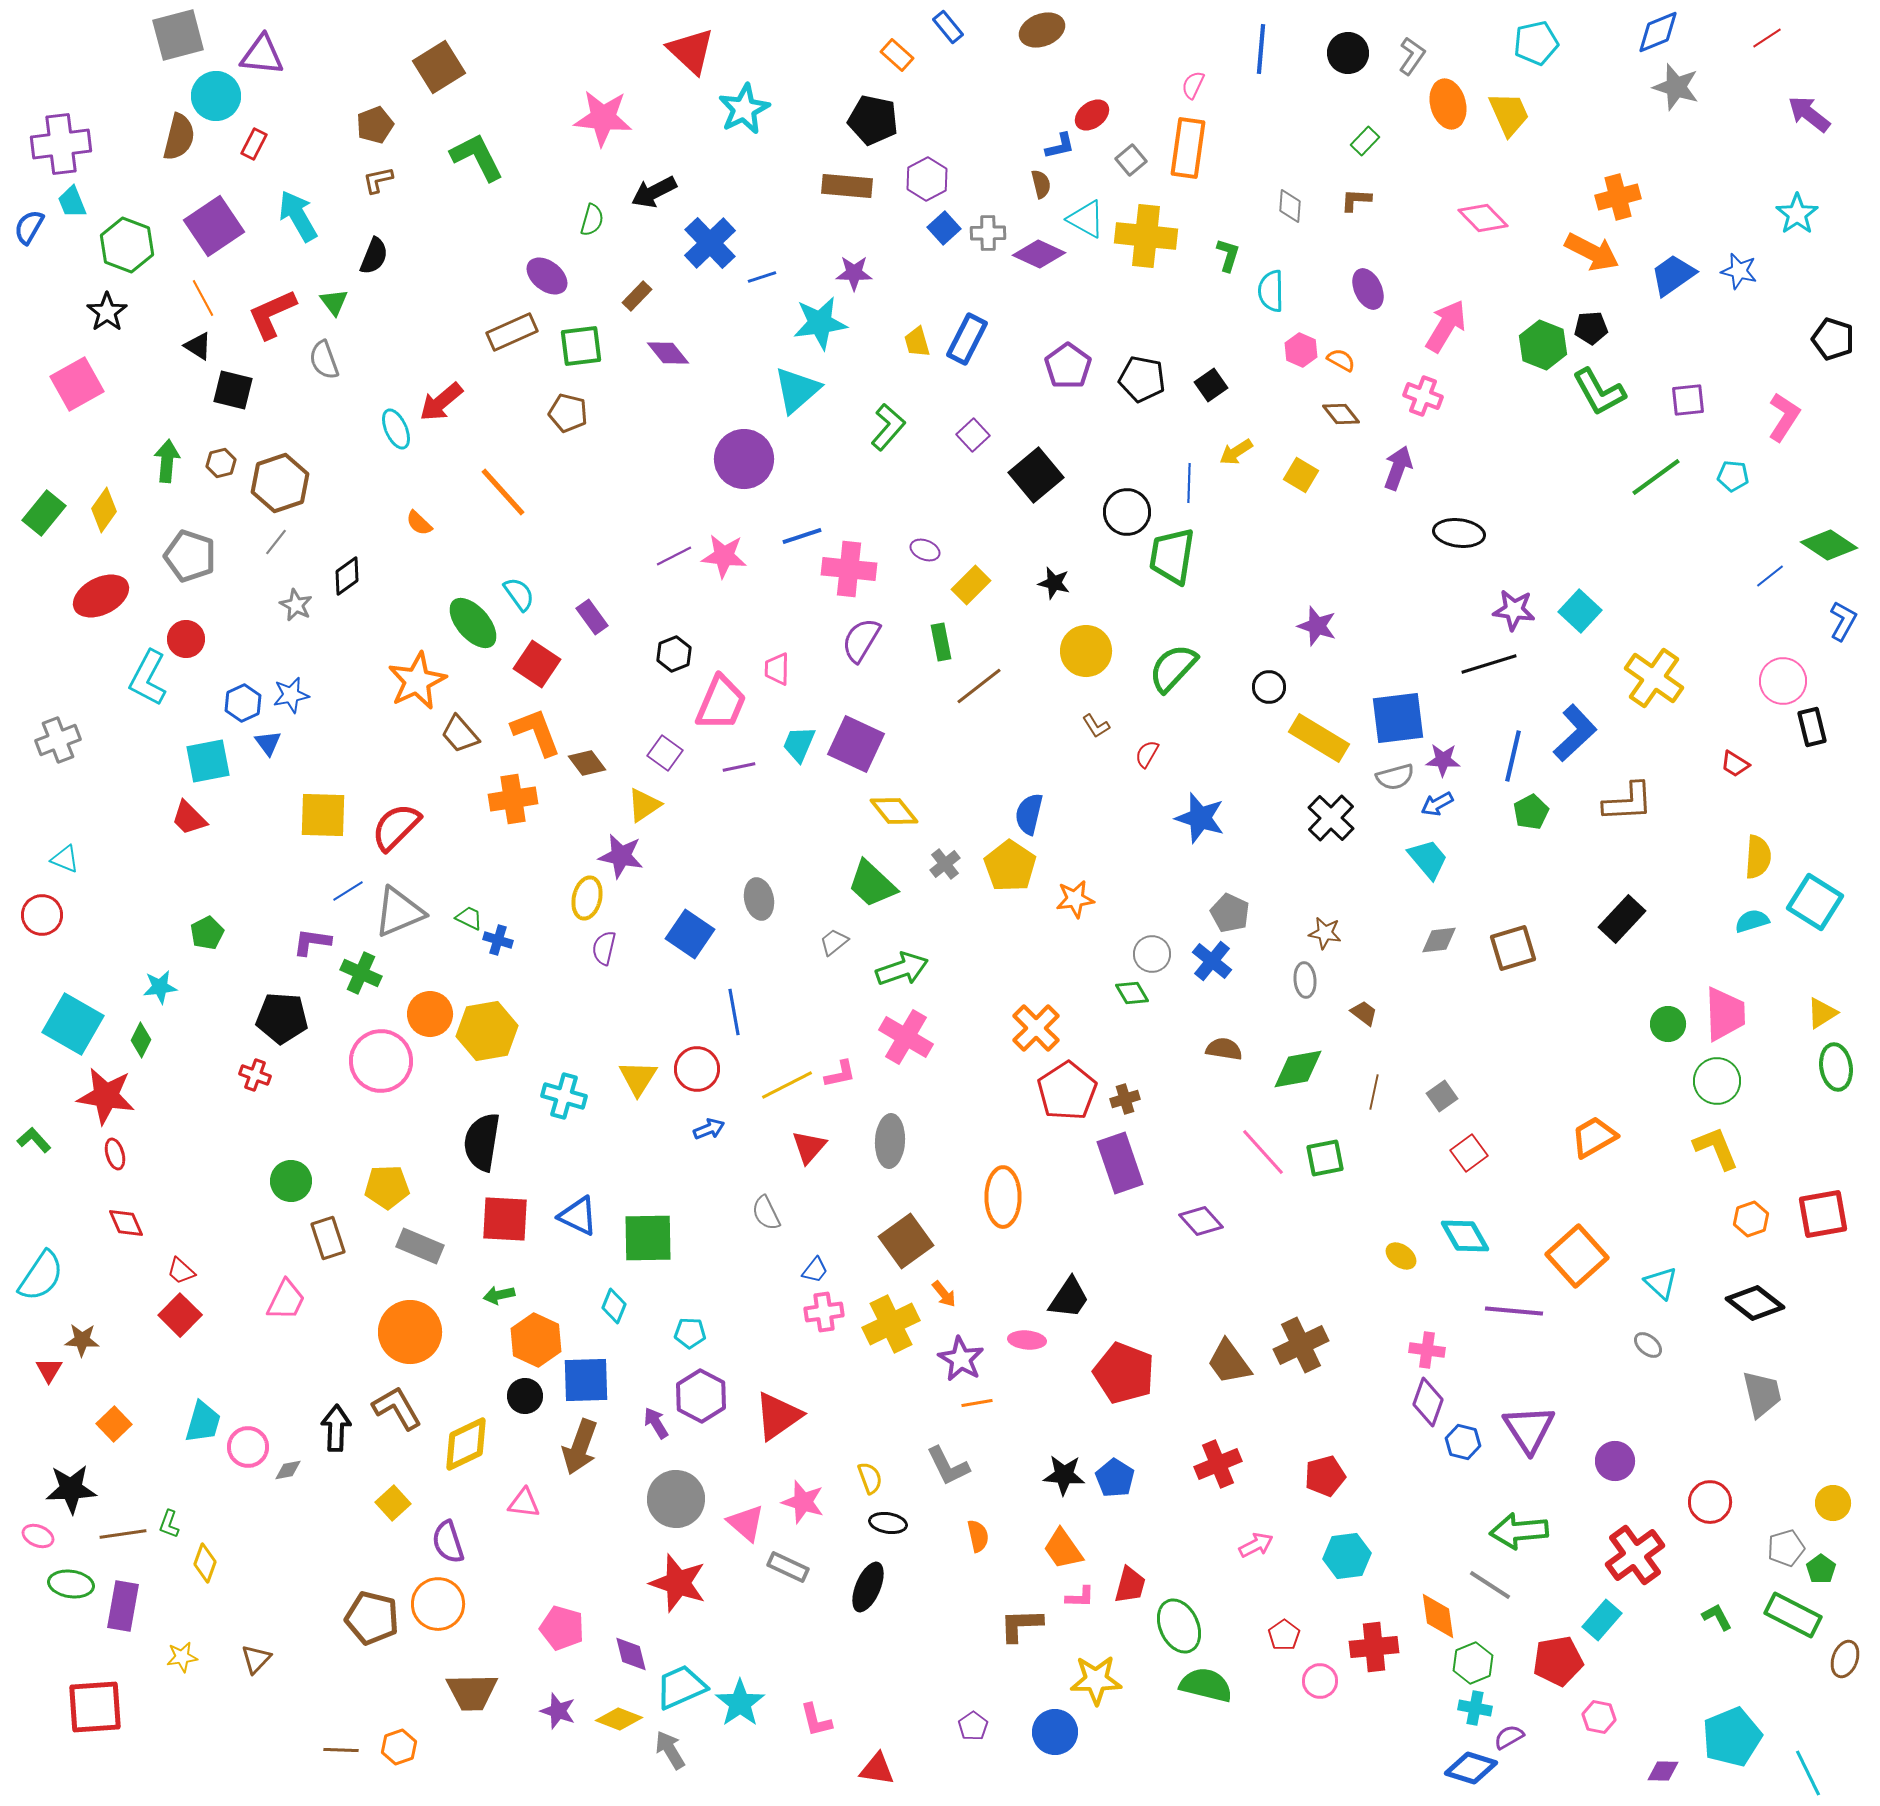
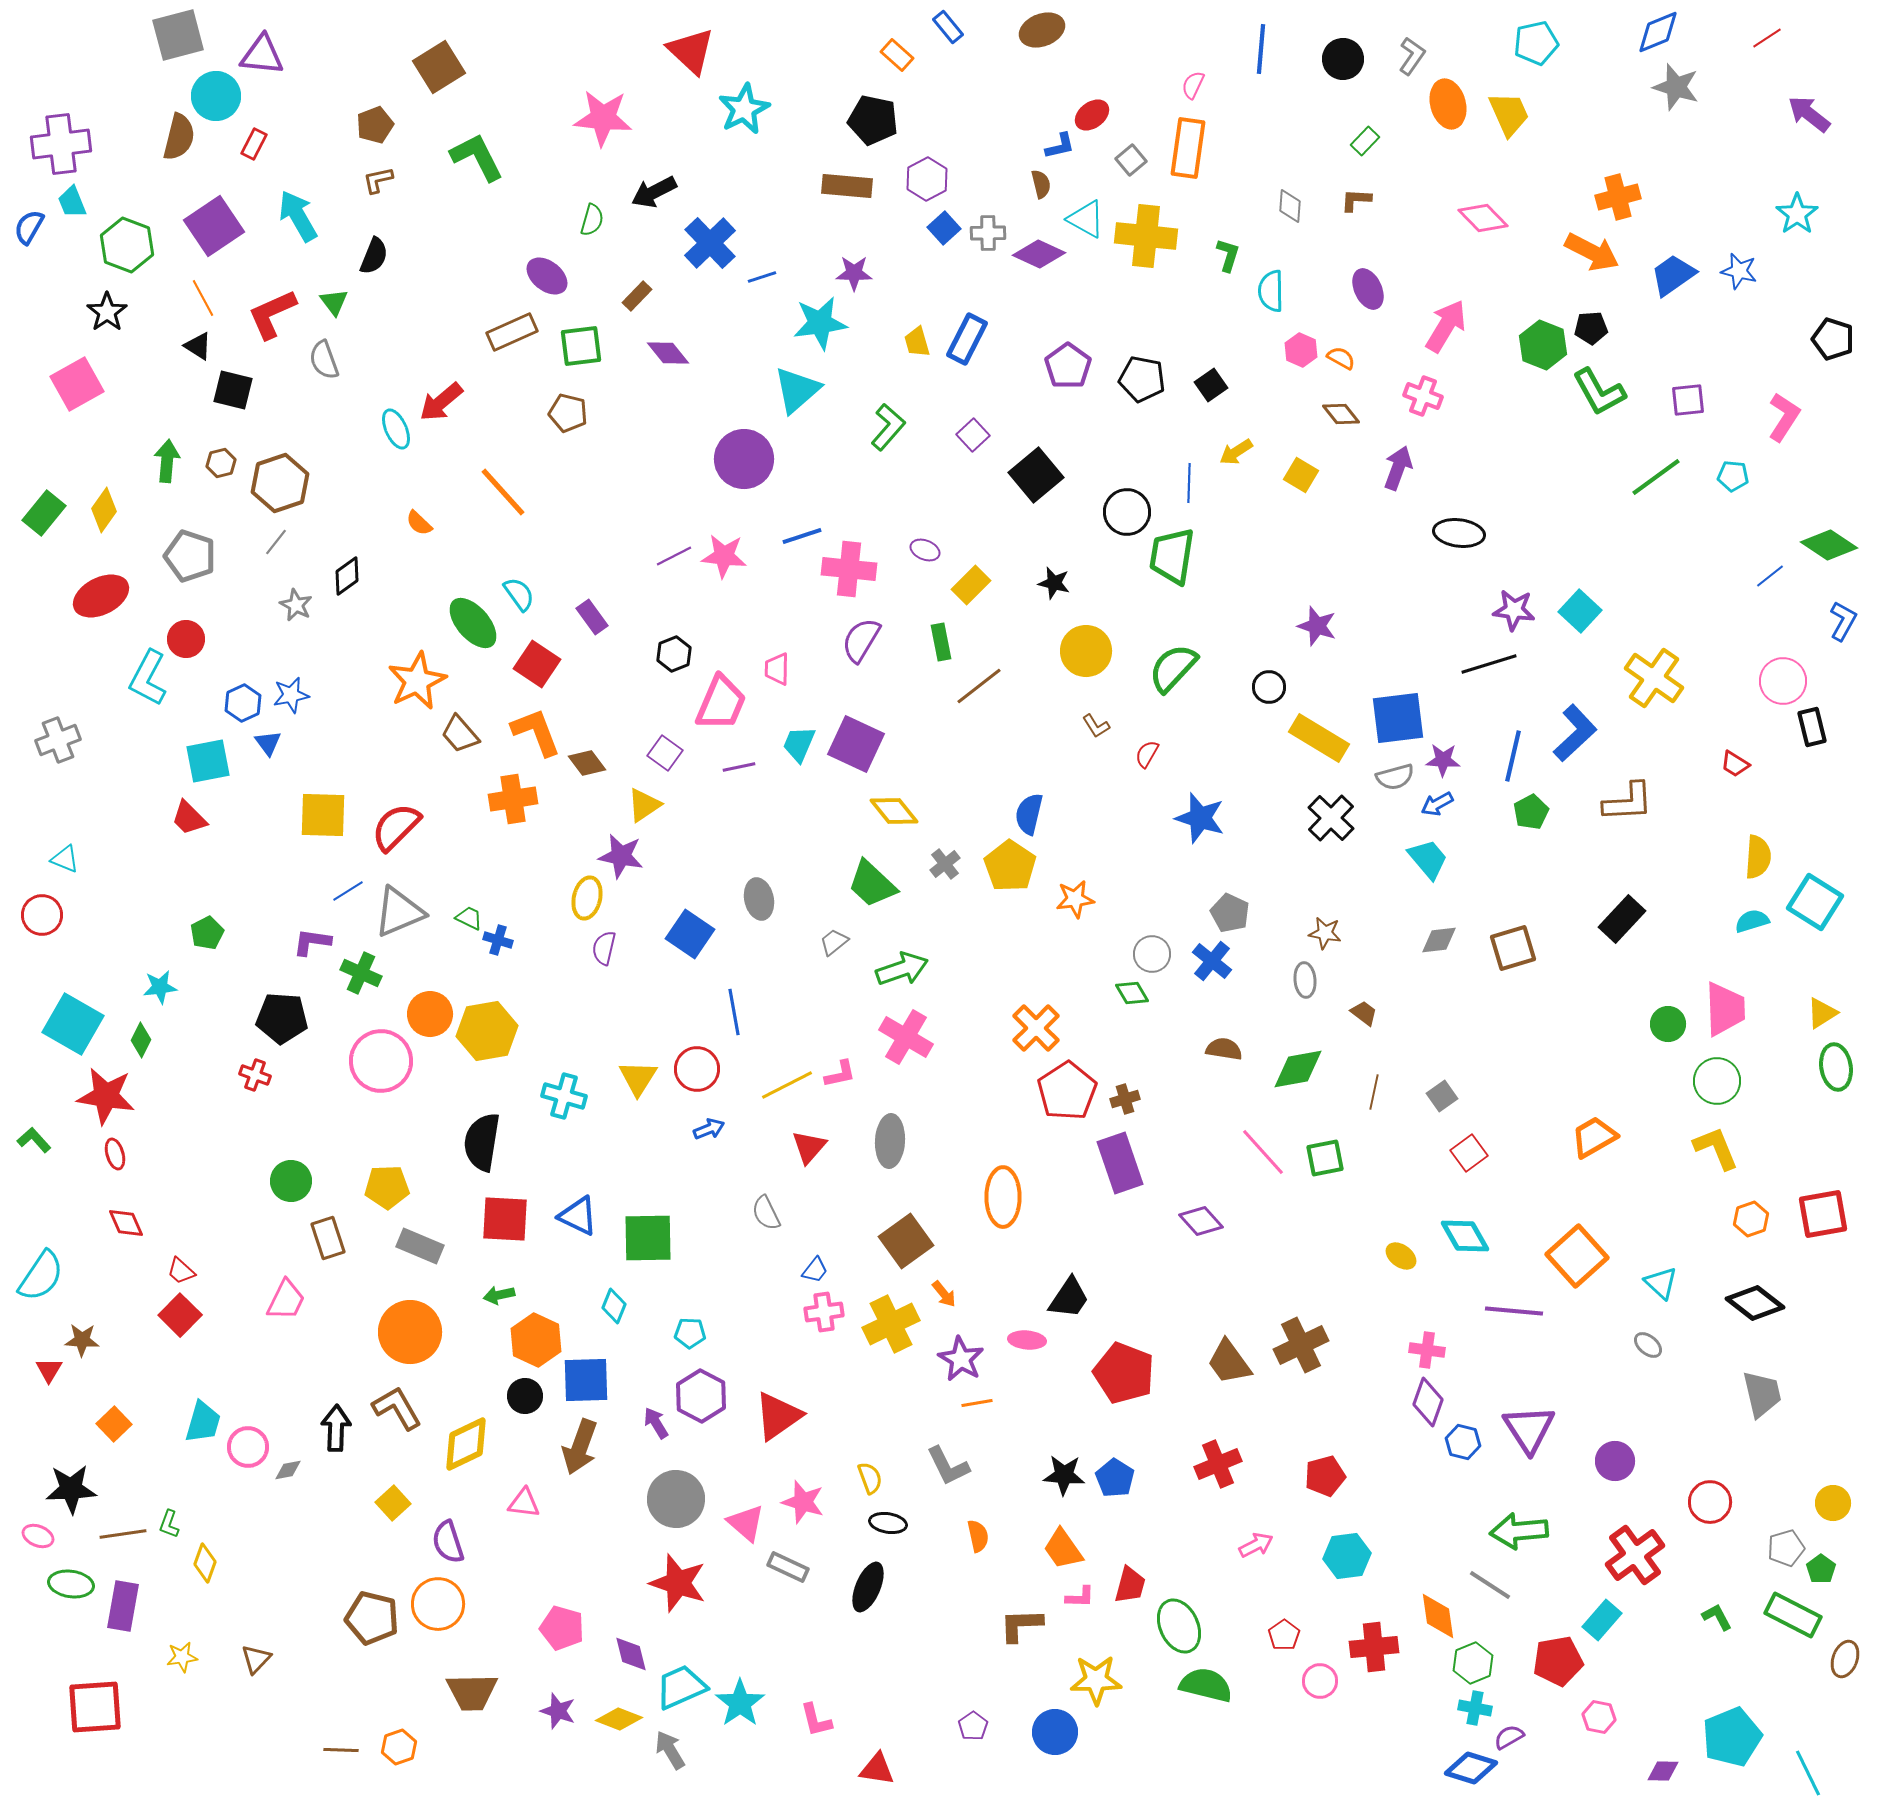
black circle at (1348, 53): moved 5 px left, 6 px down
orange semicircle at (1341, 360): moved 2 px up
pink trapezoid at (1725, 1014): moved 5 px up
